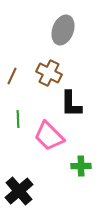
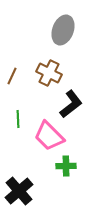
black L-shape: rotated 128 degrees counterclockwise
green cross: moved 15 px left
